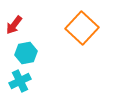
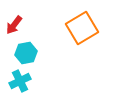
orange square: rotated 16 degrees clockwise
